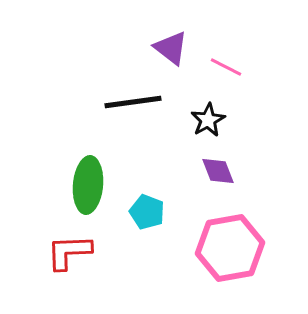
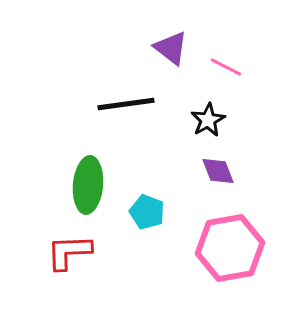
black line: moved 7 px left, 2 px down
